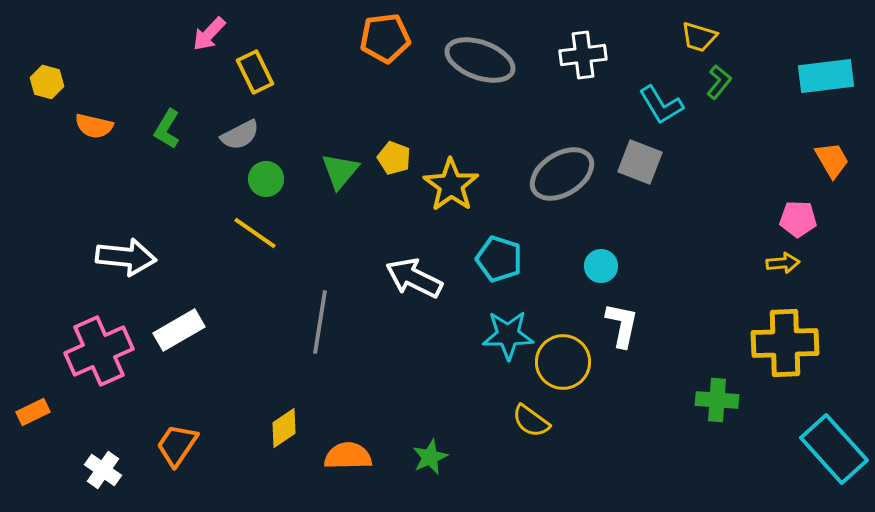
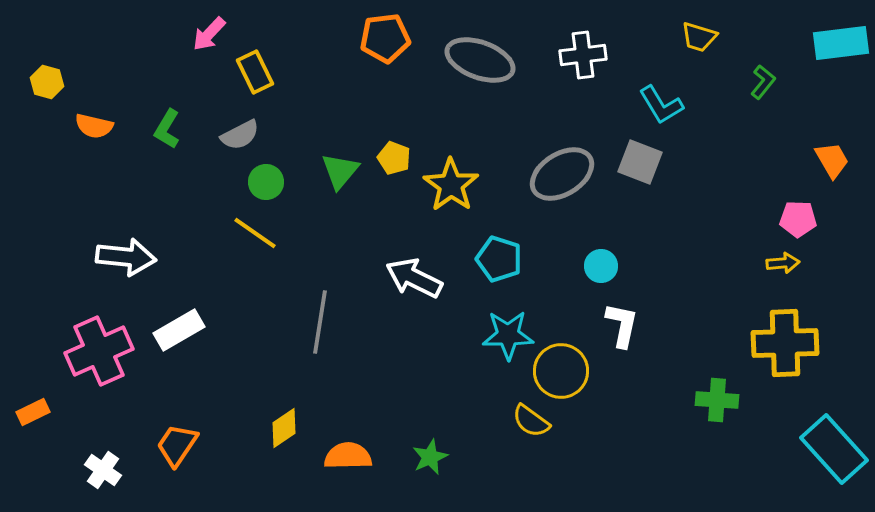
cyan rectangle at (826, 76): moved 15 px right, 33 px up
green L-shape at (719, 82): moved 44 px right
green circle at (266, 179): moved 3 px down
yellow circle at (563, 362): moved 2 px left, 9 px down
